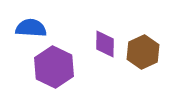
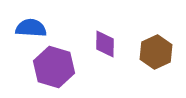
brown hexagon: moved 13 px right
purple hexagon: rotated 9 degrees counterclockwise
